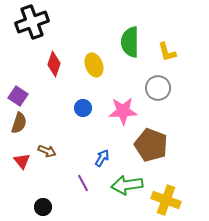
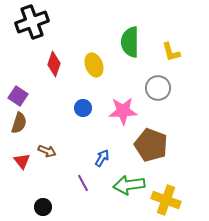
yellow L-shape: moved 4 px right
green arrow: moved 2 px right
